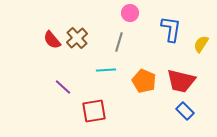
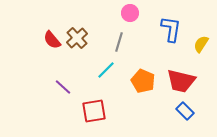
cyan line: rotated 42 degrees counterclockwise
orange pentagon: moved 1 px left
